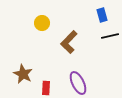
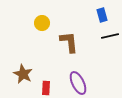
brown L-shape: rotated 130 degrees clockwise
